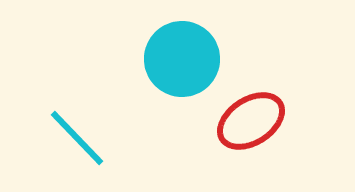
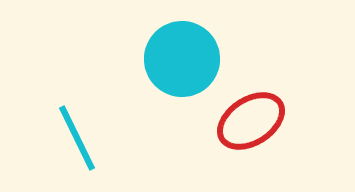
cyan line: rotated 18 degrees clockwise
